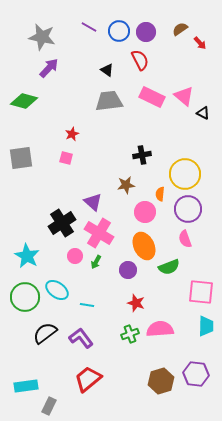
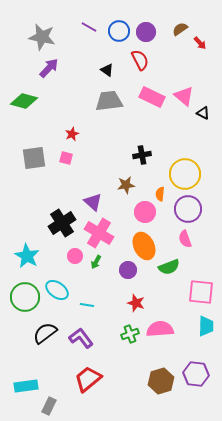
gray square at (21, 158): moved 13 px right
